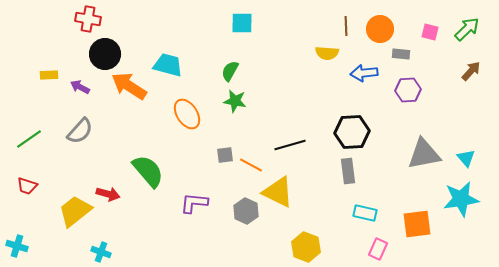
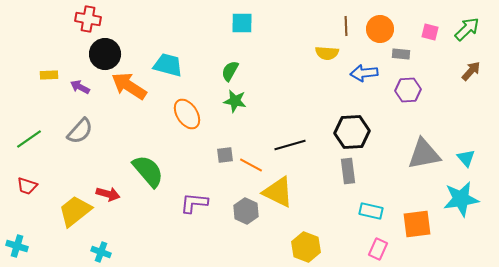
cyan rectangle at (365, 213): moved 6 px right, 2 px up
